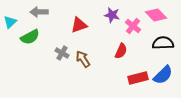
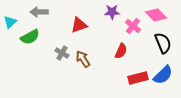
purple star: moved 3 px up; rotated 14 degrees counterclockwise
black semicircle: rotated 70 degrees clockwise
